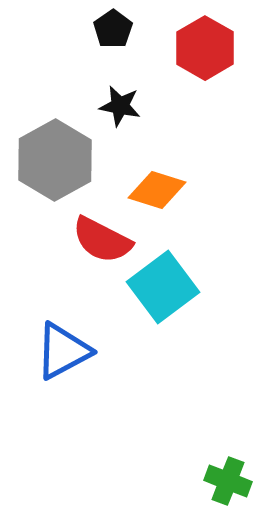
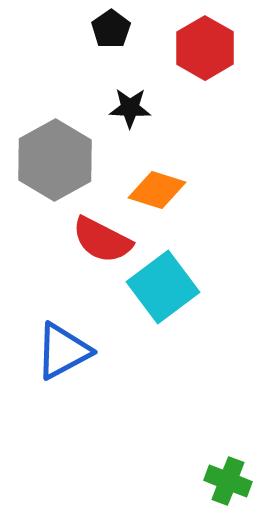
black pentagon: moved 2 px left
black star: moved 10 px right, 2 px down; rotated 9 degrees counterclockwise
